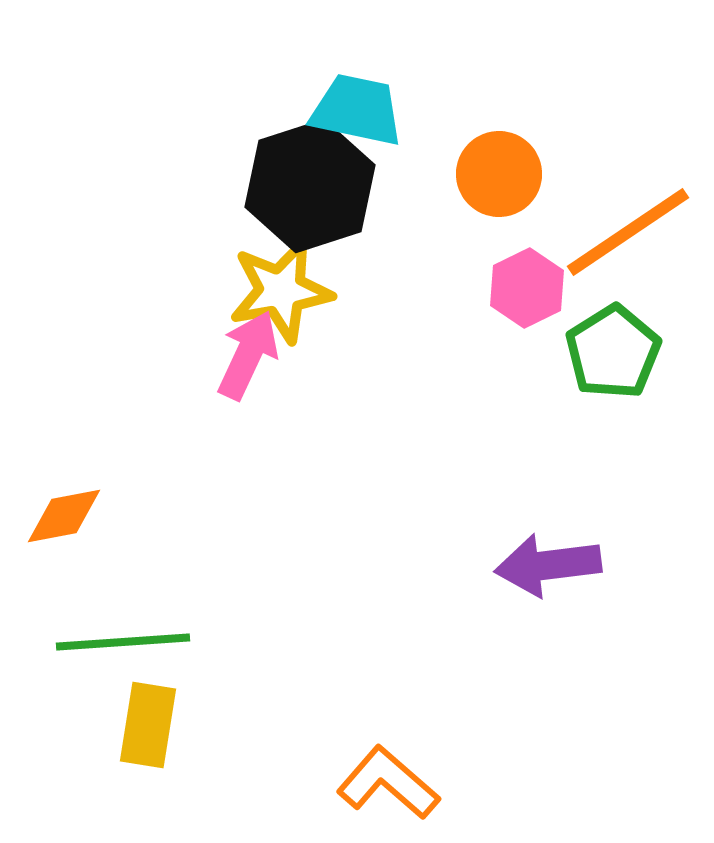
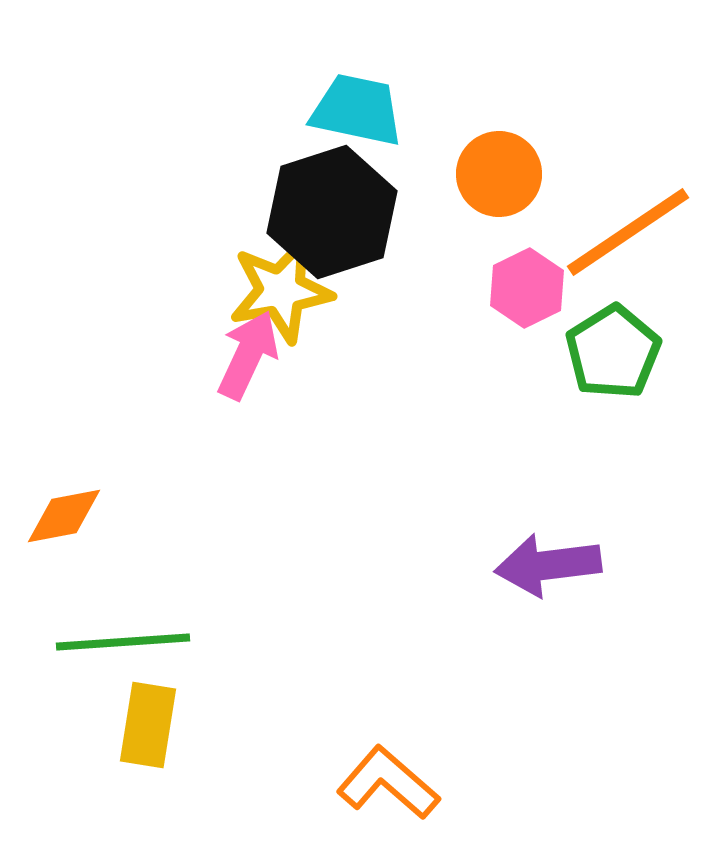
black hexagon: moved 22 px right, 26 px down
